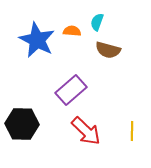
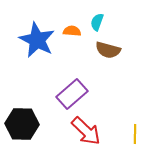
purple rectangle: moved 1 px right, 4 px down
yellow line: moved 3 px right, 3 px down
